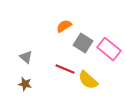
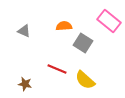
orange semicircle: rotated 28 degrees clockwise
pink rectangle: moved 28 px up
gray triangle: moved 2 px left, 26 px up; rotated 16 degrees counterclockwise
red line: moved 8 px left
yellow semicircle: moved 3 px left
